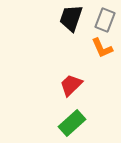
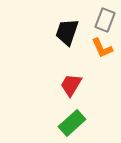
black trapezoid: moved 4 px left, 14 px down
red trapezoid: rotated 15 degrees counterclockwise
